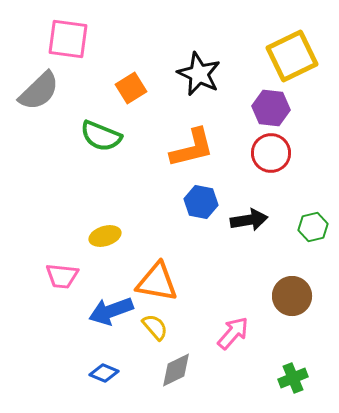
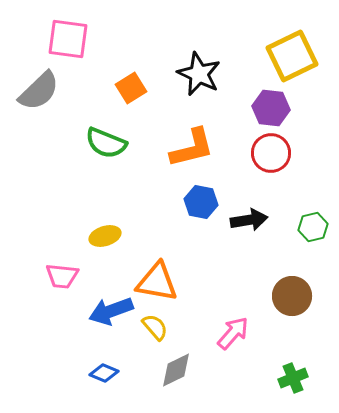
green semicircle: moved 5 px right, 7 px down
